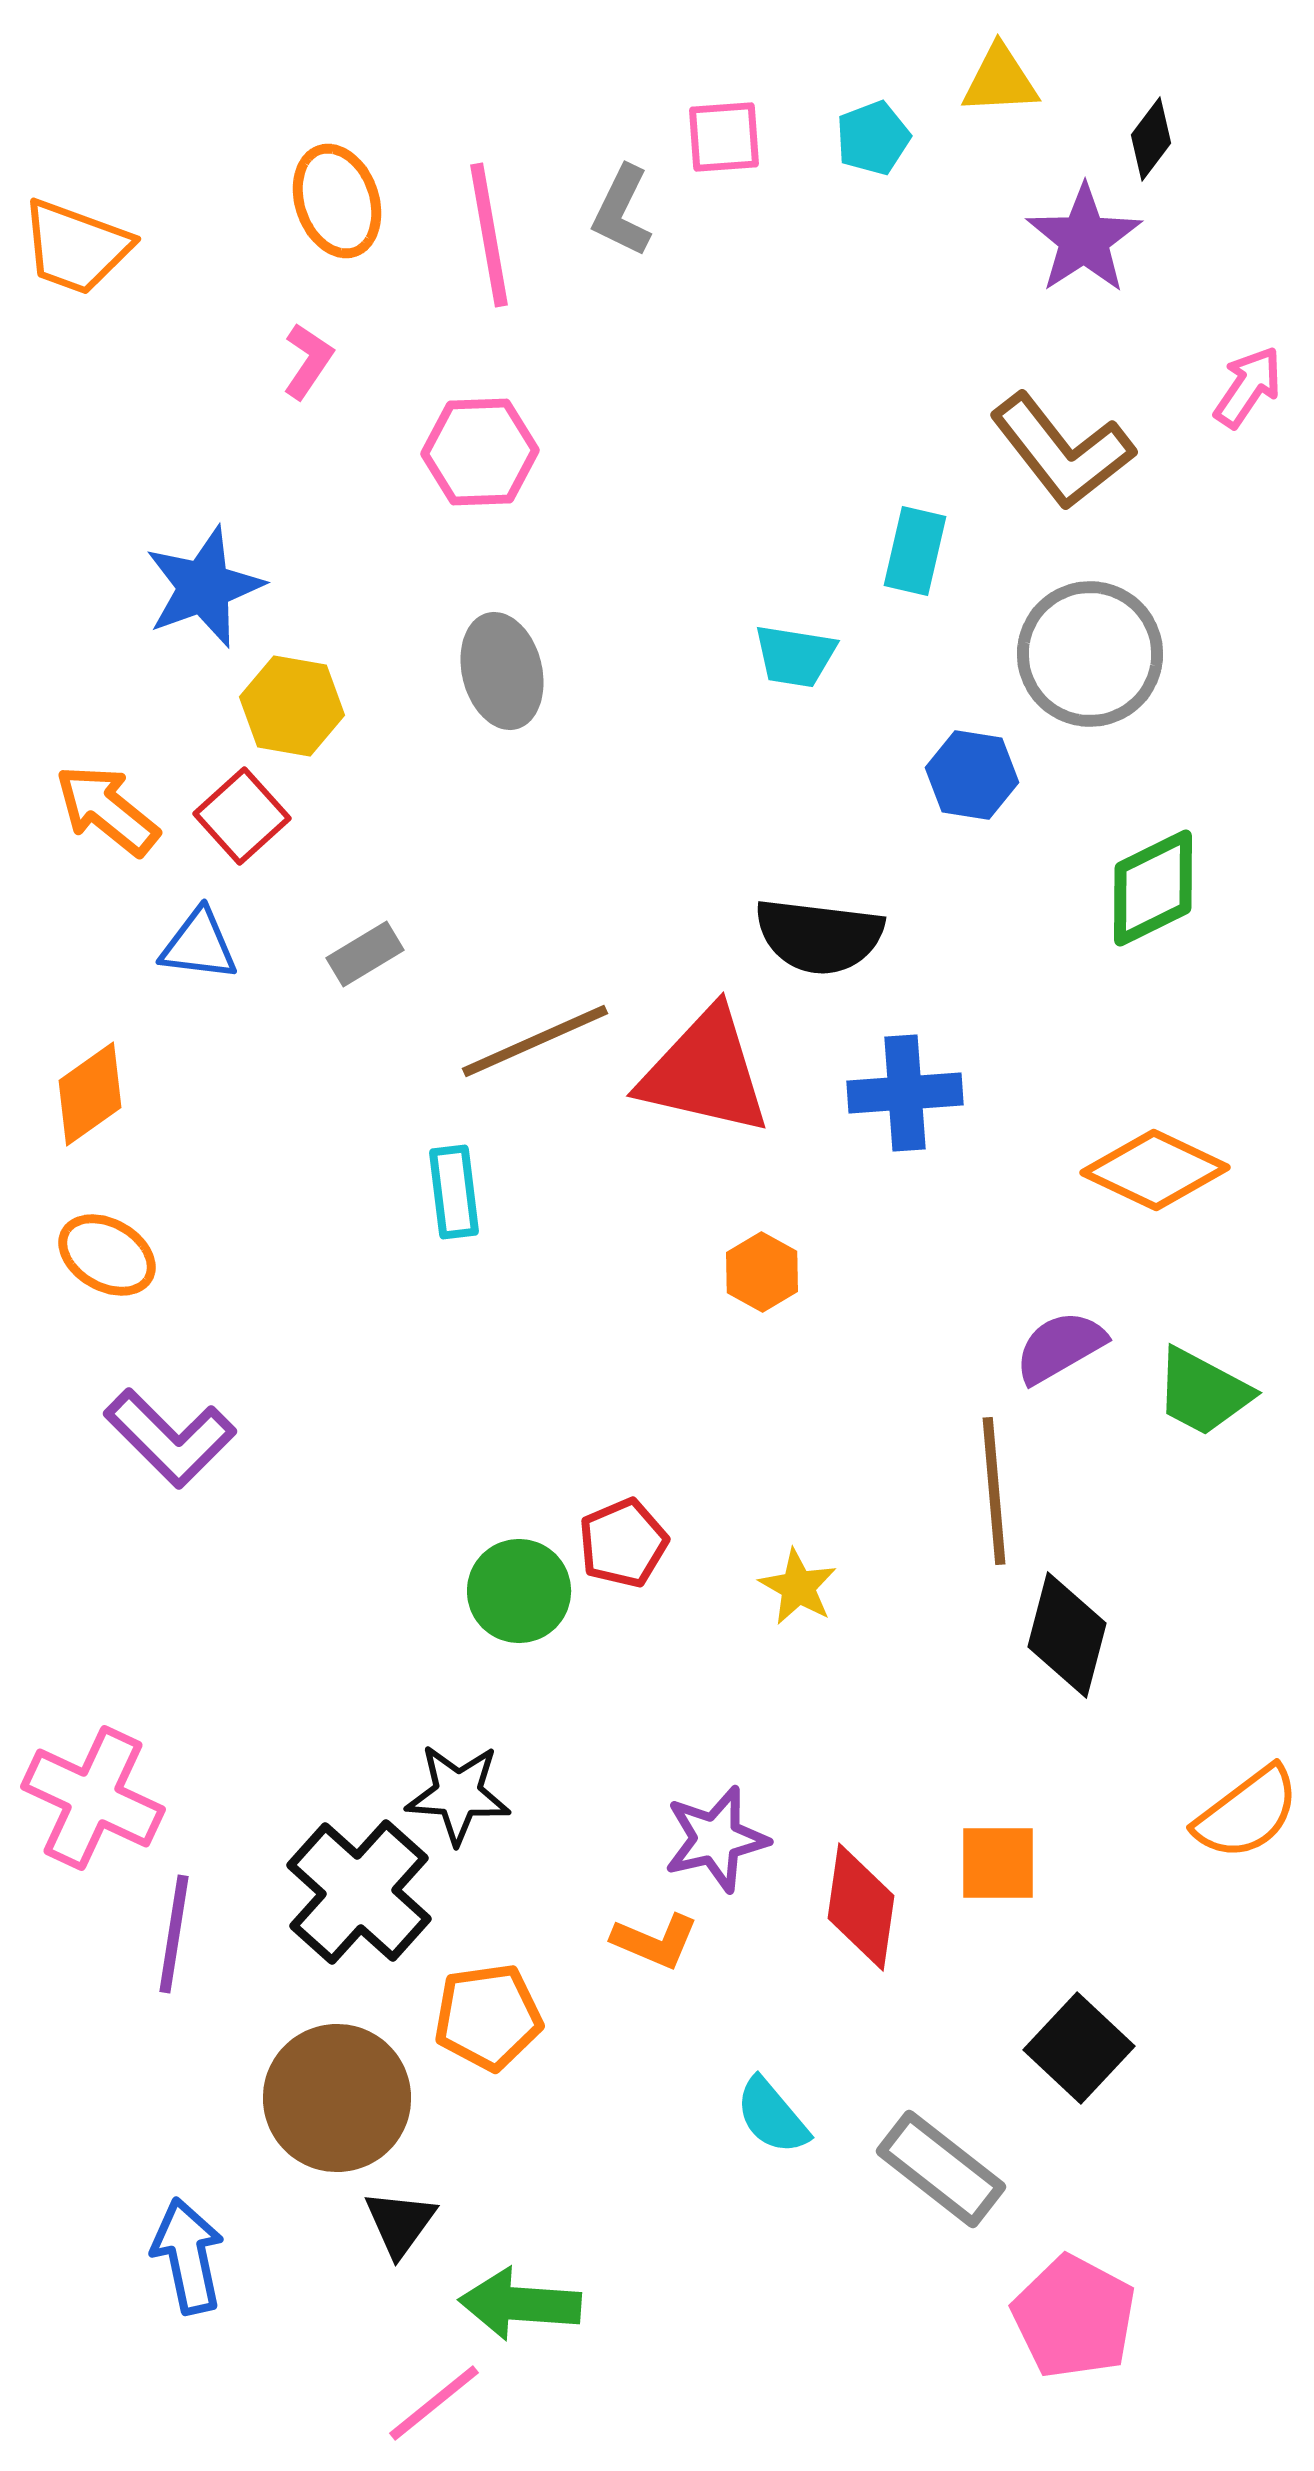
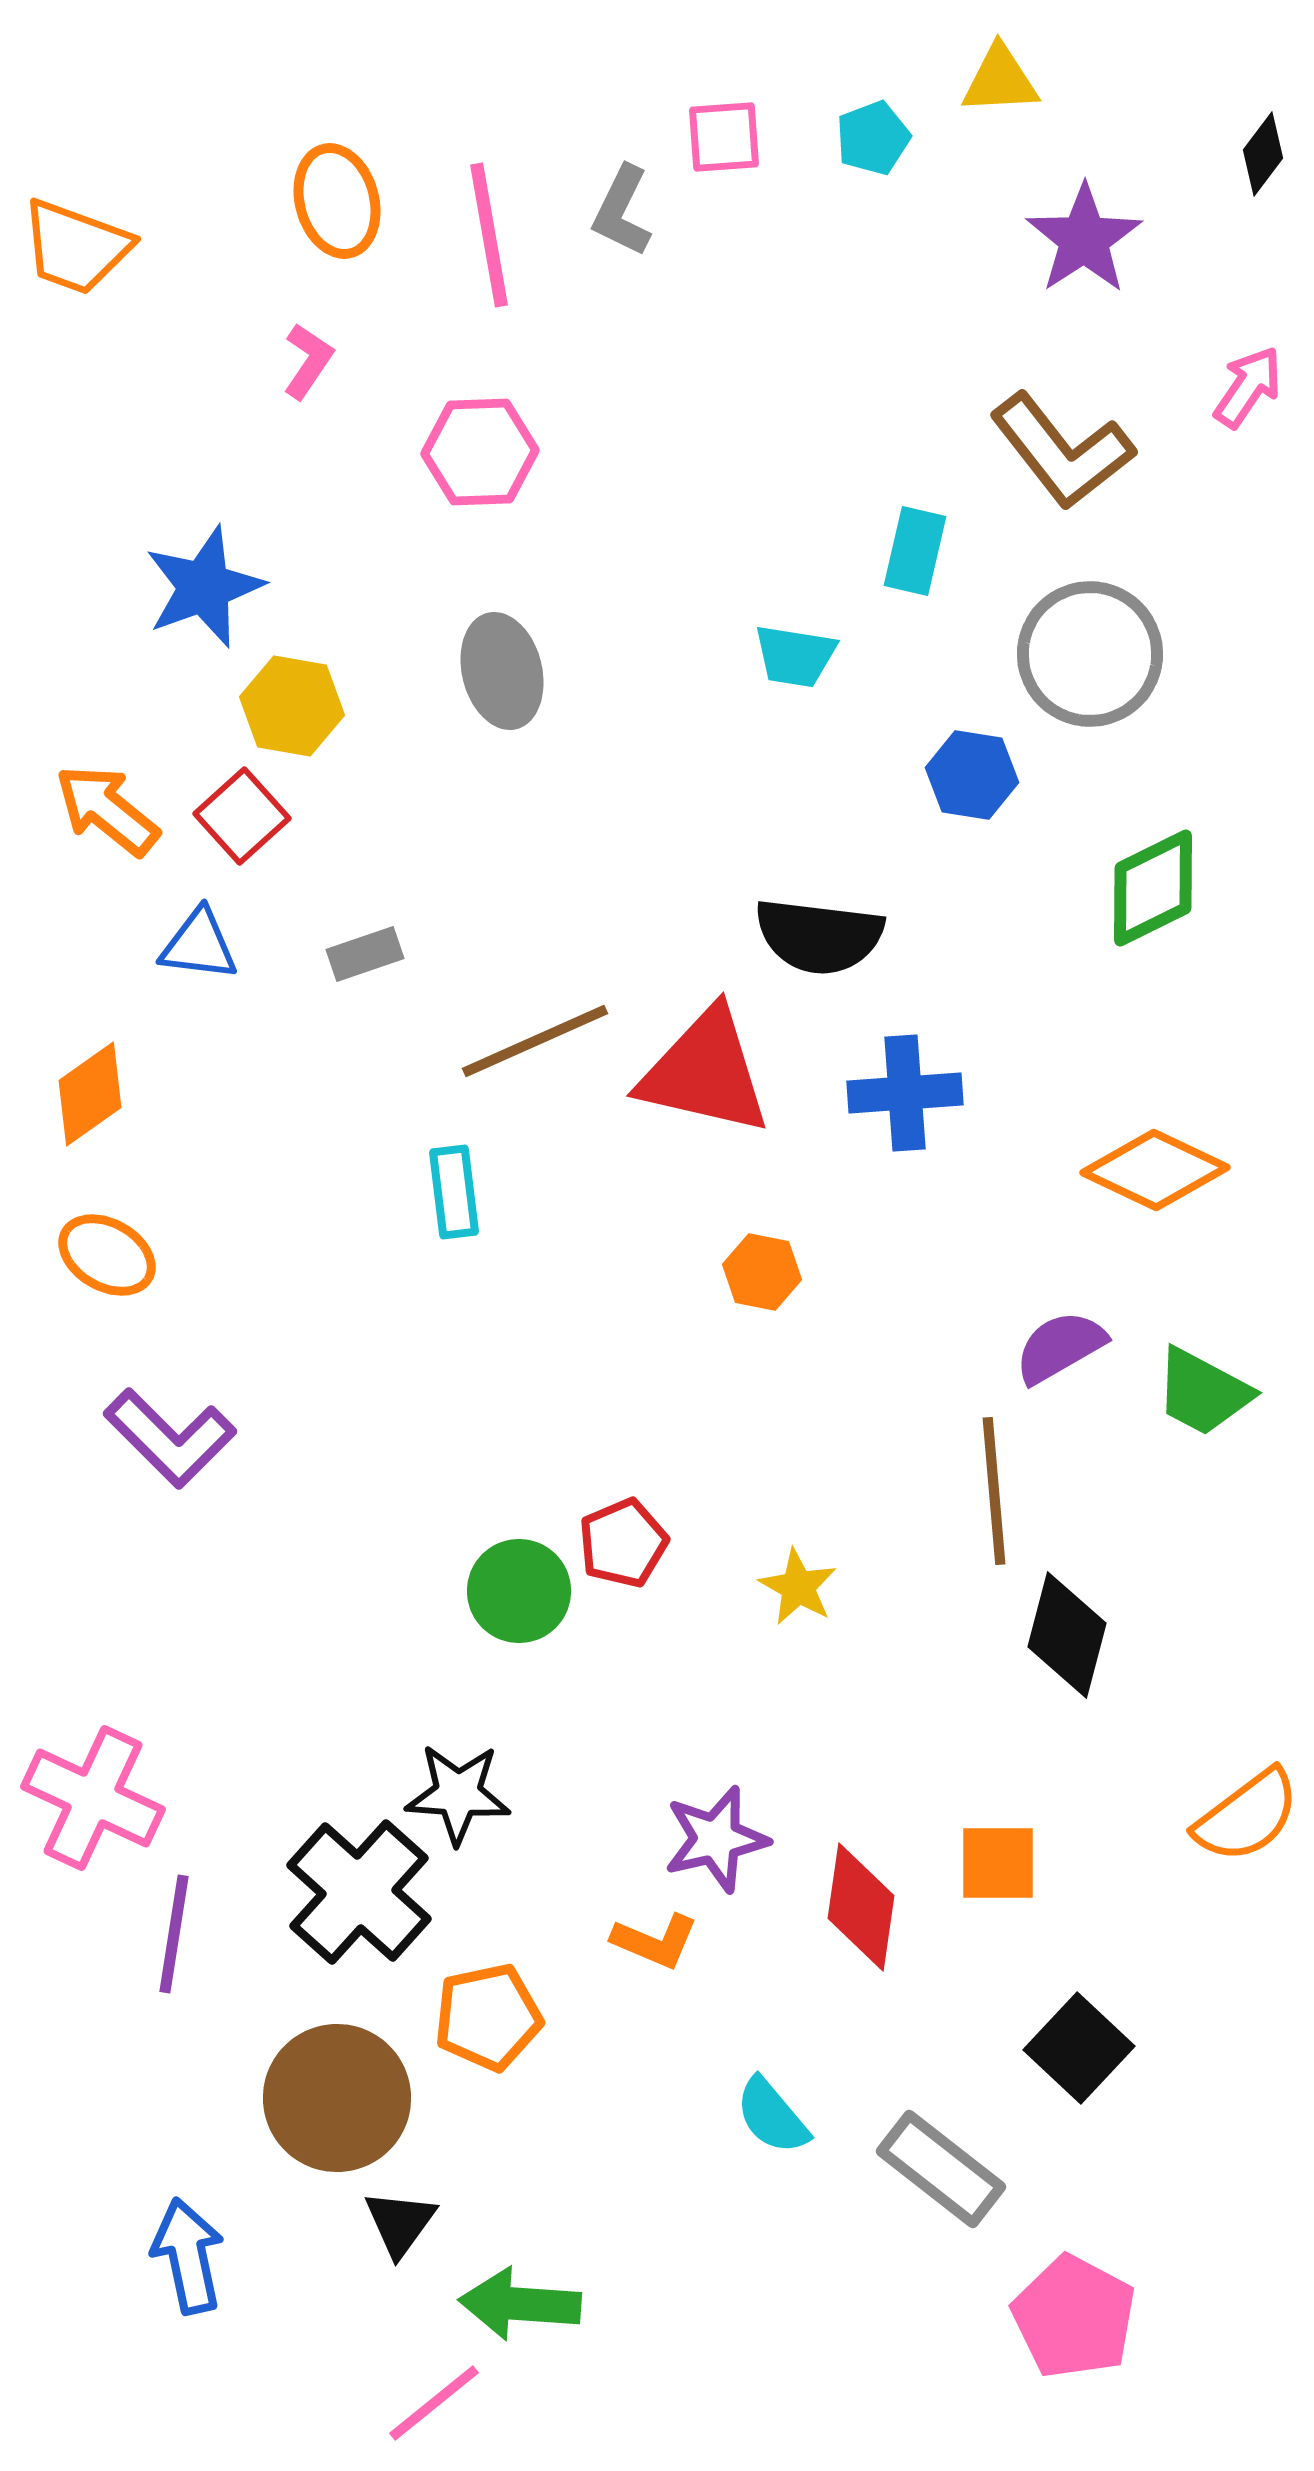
black diamond at (1151, 139): moved 112 px right, 15 px down
orange ellipse at (337, 201): rotated 4 degrees clockwise
gray rectangle at (365, 954): rotated 12 degrees clockwise
orange hexagon at (762, 1272): rotated 18 degrees counterclockwise
orange semicircle at (1247, 1813): moved 3 px down
orange pentagon at (488, 2017): rotated 4 degrees counterclockwise
